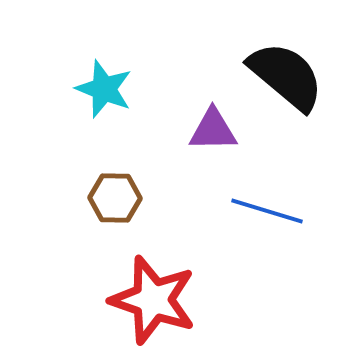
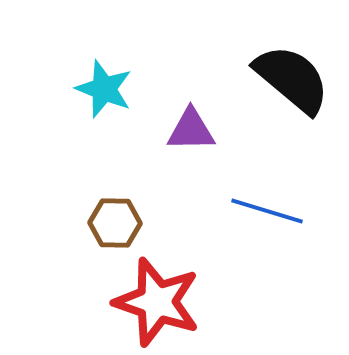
black semicircle: moved 6 px right, 3 px down
purple triangle: moved 22 px left
brown hexagon: moved 25 px down
red star: moved 4 px right, 2 px down
